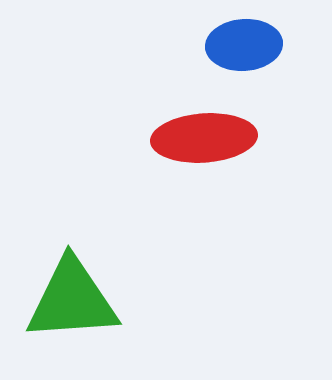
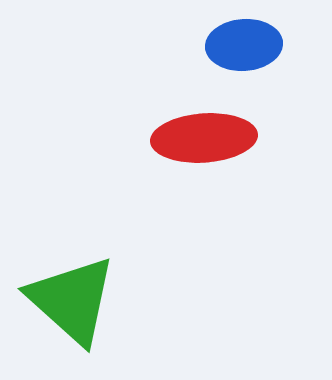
green triangle: rotated 46 degrees clockwise
